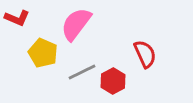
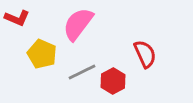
pink semicircle: moved 2 px right
yellow pentagon: moved 1 px left, 1 px down
